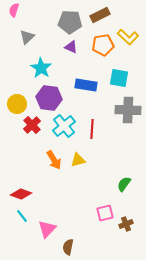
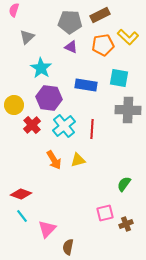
yellow circle: moved 3 px left, 1 px down
